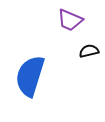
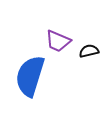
purple trapezoid: moved 12 px left, 21 px down
